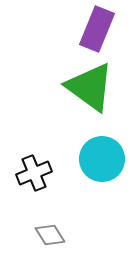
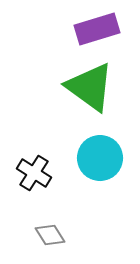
purple rectangle: rotated 51 degrees clockwise
cyan circle: moved 2 px left, 1 px up
black cross: rotated 36 degrees counterclockwise
